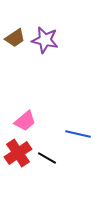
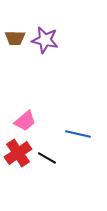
brown trapezoid: rotated 35 degrees clockwise
